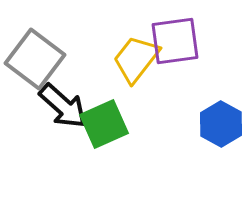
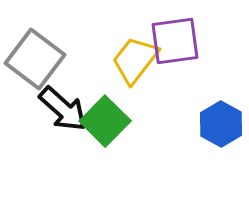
yellow trapezoid: moved 1 px left, 1 px down
black arrow: moved 3 px down
green square: moved 1 px right, 3 px up; rotated 21 degrees counterclockwise
